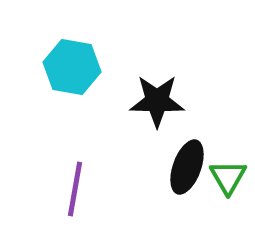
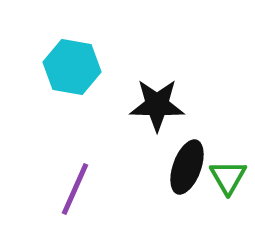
black star: moved 4 px down
purple line: rotated 14 degrees clockwise
